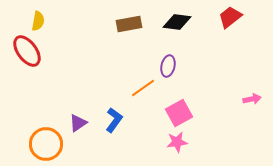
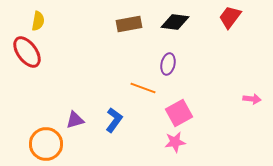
red trapezoid: rotated 15 degrees counterclockwise
black diamond: moved 2 px left
red ellipse: moved 1 px down
purple ellipse: moved 2 px up
orange line: rotated 55 degrees clockwise
pink arrow: rotated 18 degrees clockwise
purple triangle: moved 3 px left, 3 px up; rotated 18 degrees clockwise
pink star: moved 2 px left
